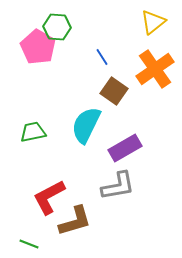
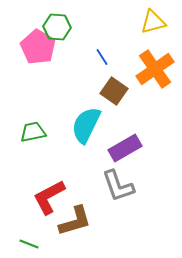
yellow triangle: rotated 24 degrees clockwise
gray L-shape: rotated 81 degrees clockwise
